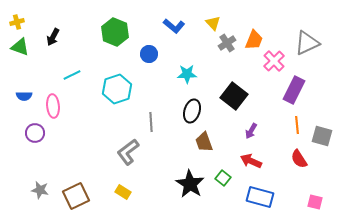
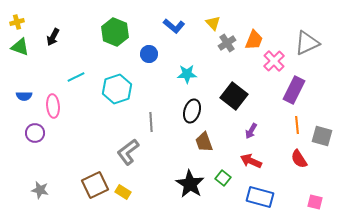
cyan line: moved 4 px right, 2 px down
brown square: moved 19 px right, 11 px up
